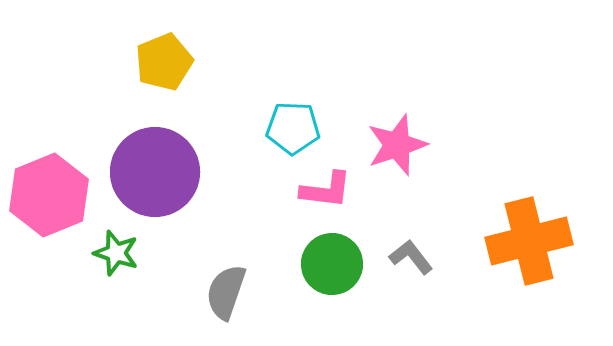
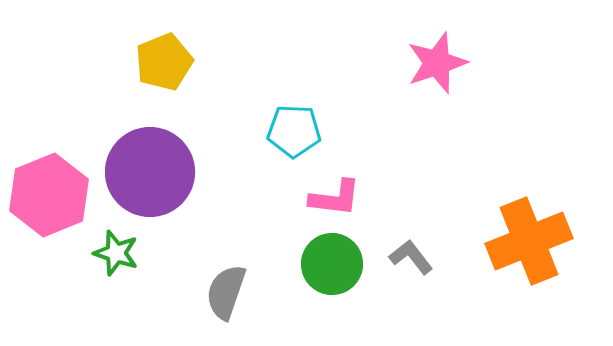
cyan pentagon: moved 1 px right, 3 px down
pink star: moved 40 px right, 82 px up
purple circle: moved 5 px left
pink L-shape: moved 9 px right, 8 px down
orange cross: rotated 8 degrees counterclockwise
